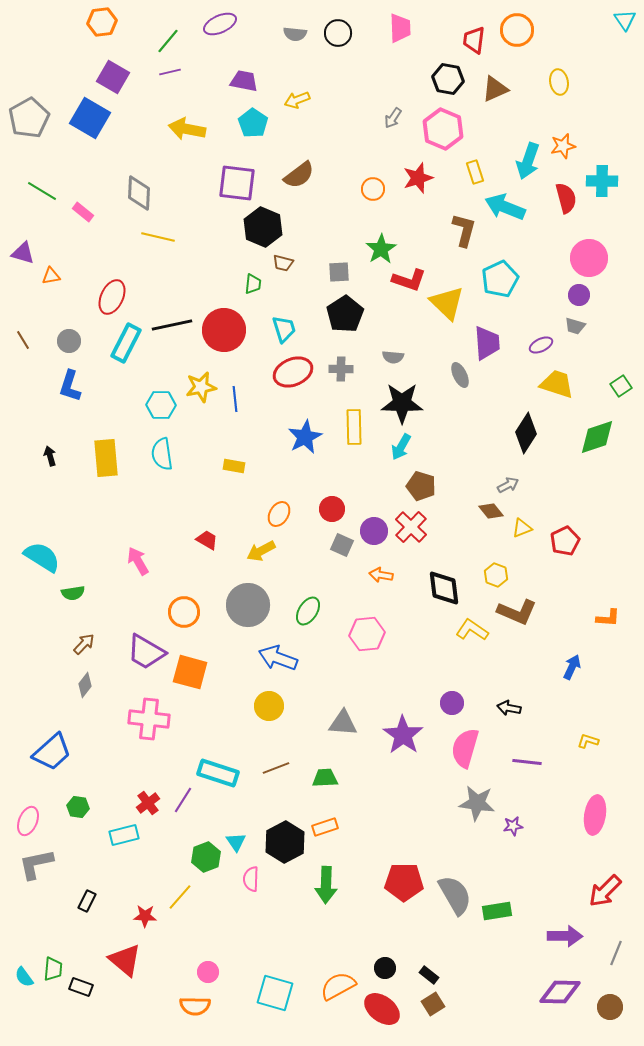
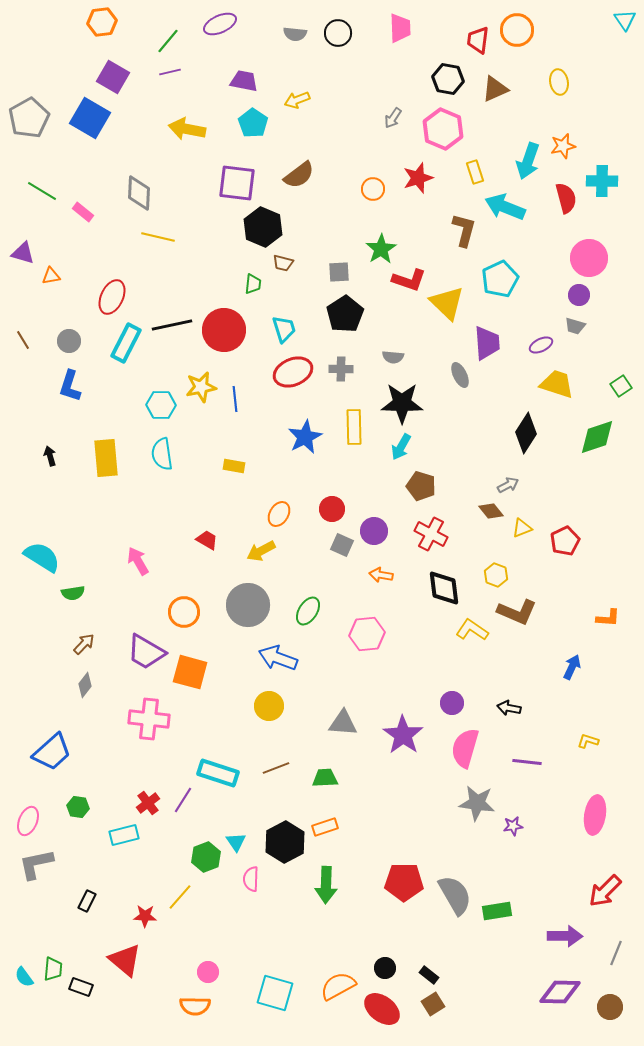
red trapezoid at (474, 40): moved 4 px right
red cross at (411, 527): moved 20 px right, 7 px down; rotated 16 degrees counterclockwise
